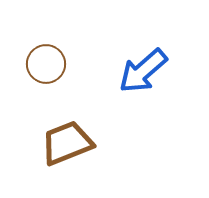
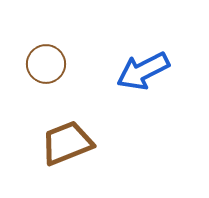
blue arrow: rotated 14 degrees clockwise
